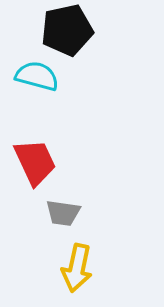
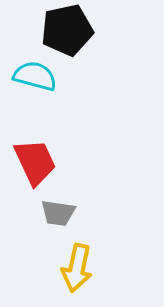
cyan semicircle: moved 2 px left
gray trapezoid: moved 5 px left
